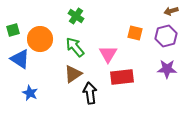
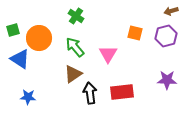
orange circle: moved 1 px left, 1 px up
purple star: moved 11 px down
red rectangle: moved 15 px down
blue star: moved 2 px left, 4 px down; rotated 21 degrees counterclockwise
